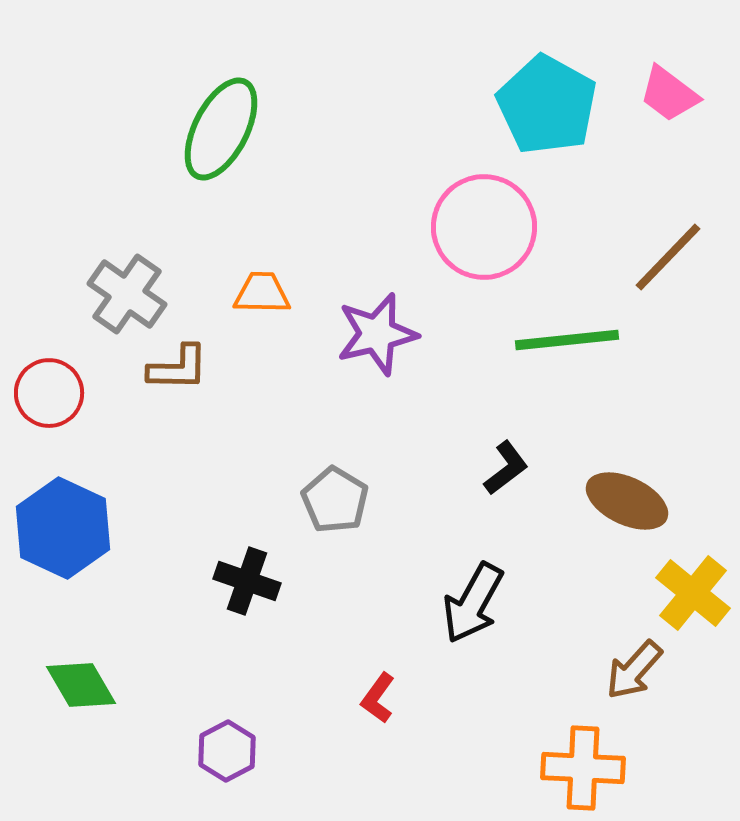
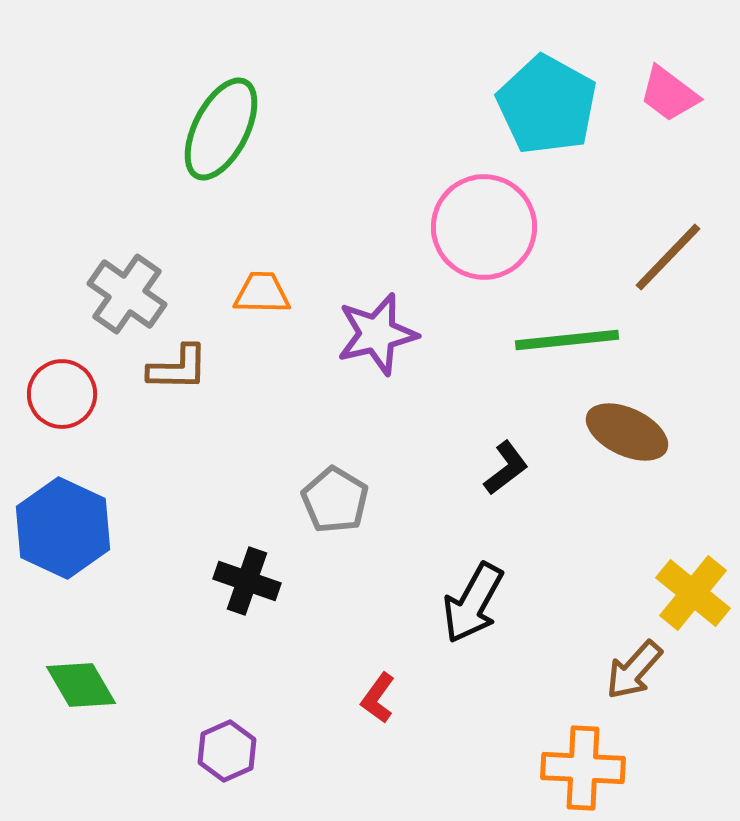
red circle: moved 13 px right, 1 px down
brown ellipse: moved 69 px up
purple hexagon: rotated 4 degrees clockwise
